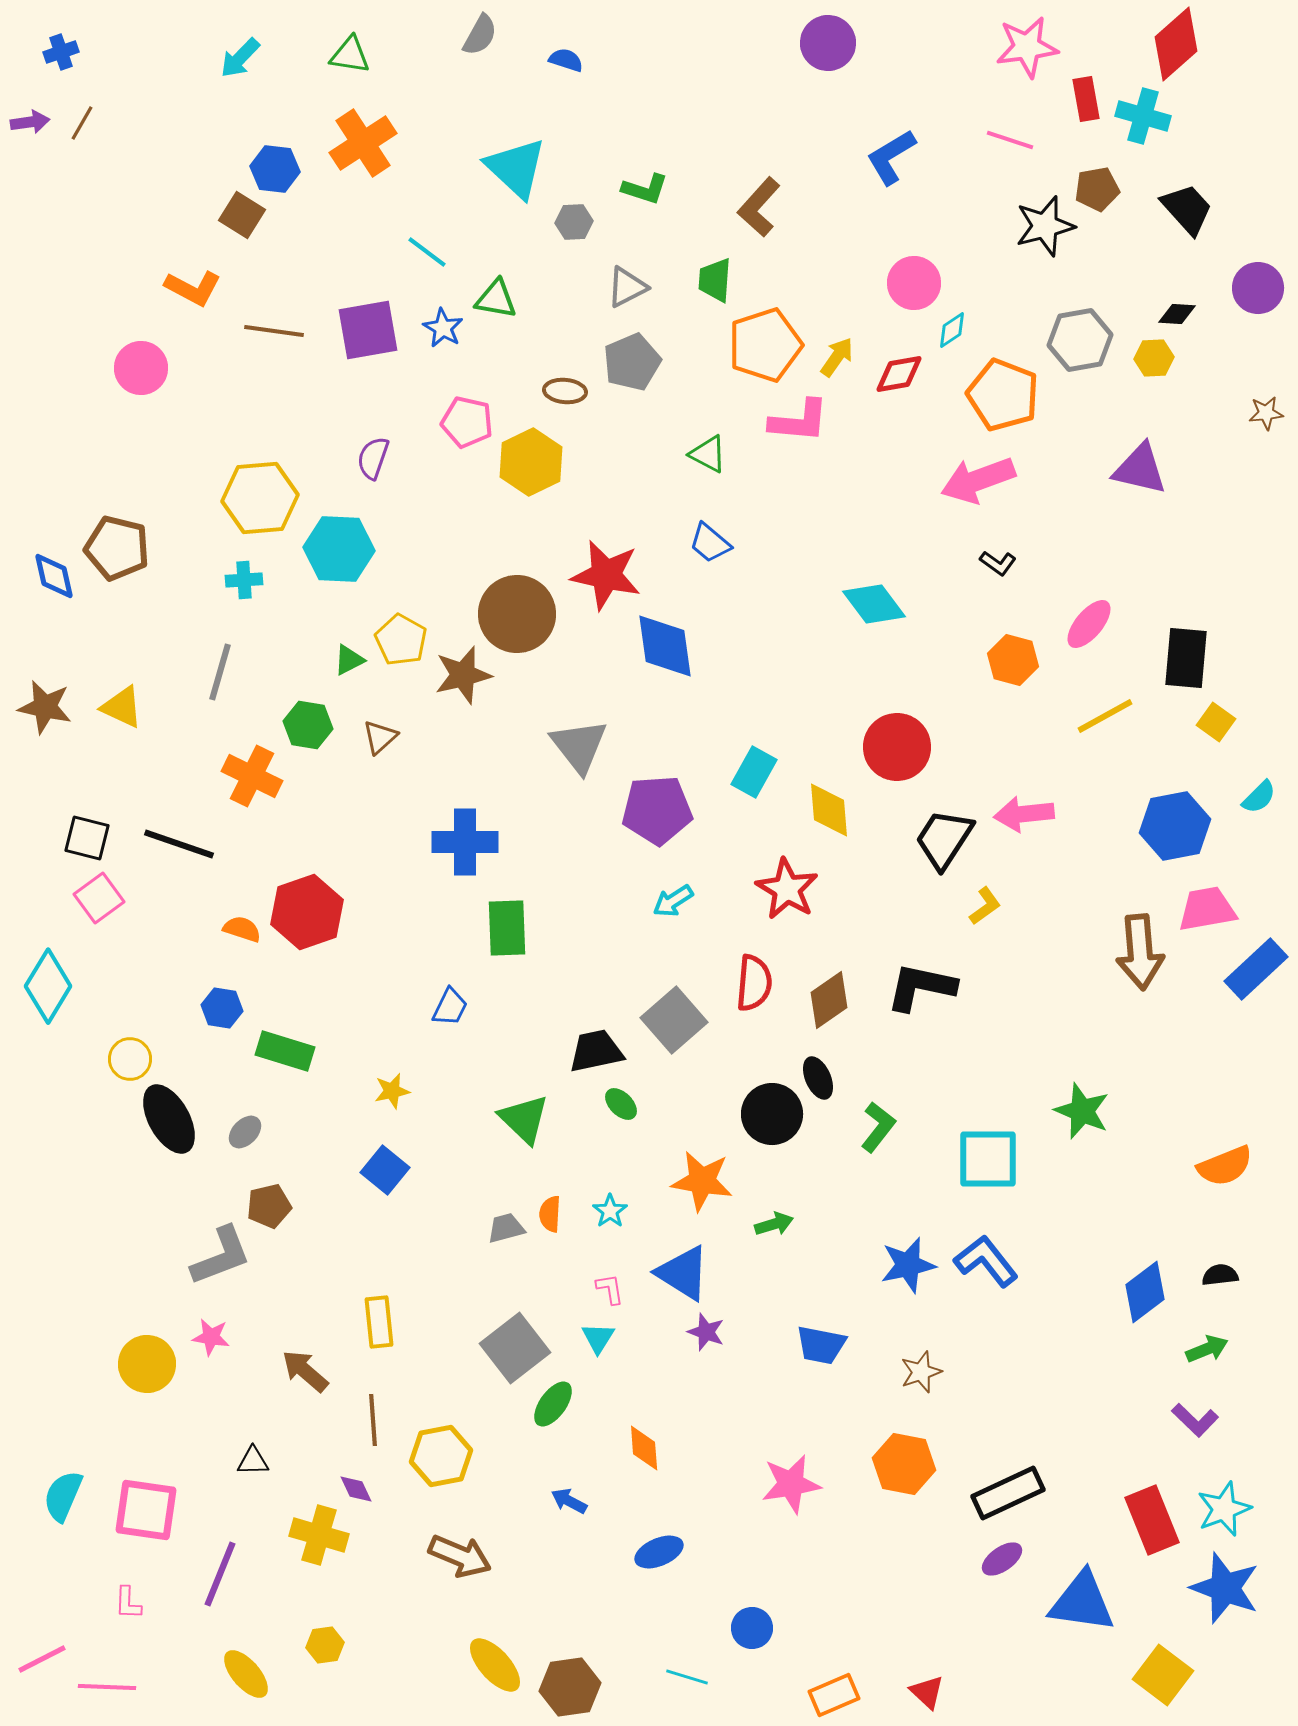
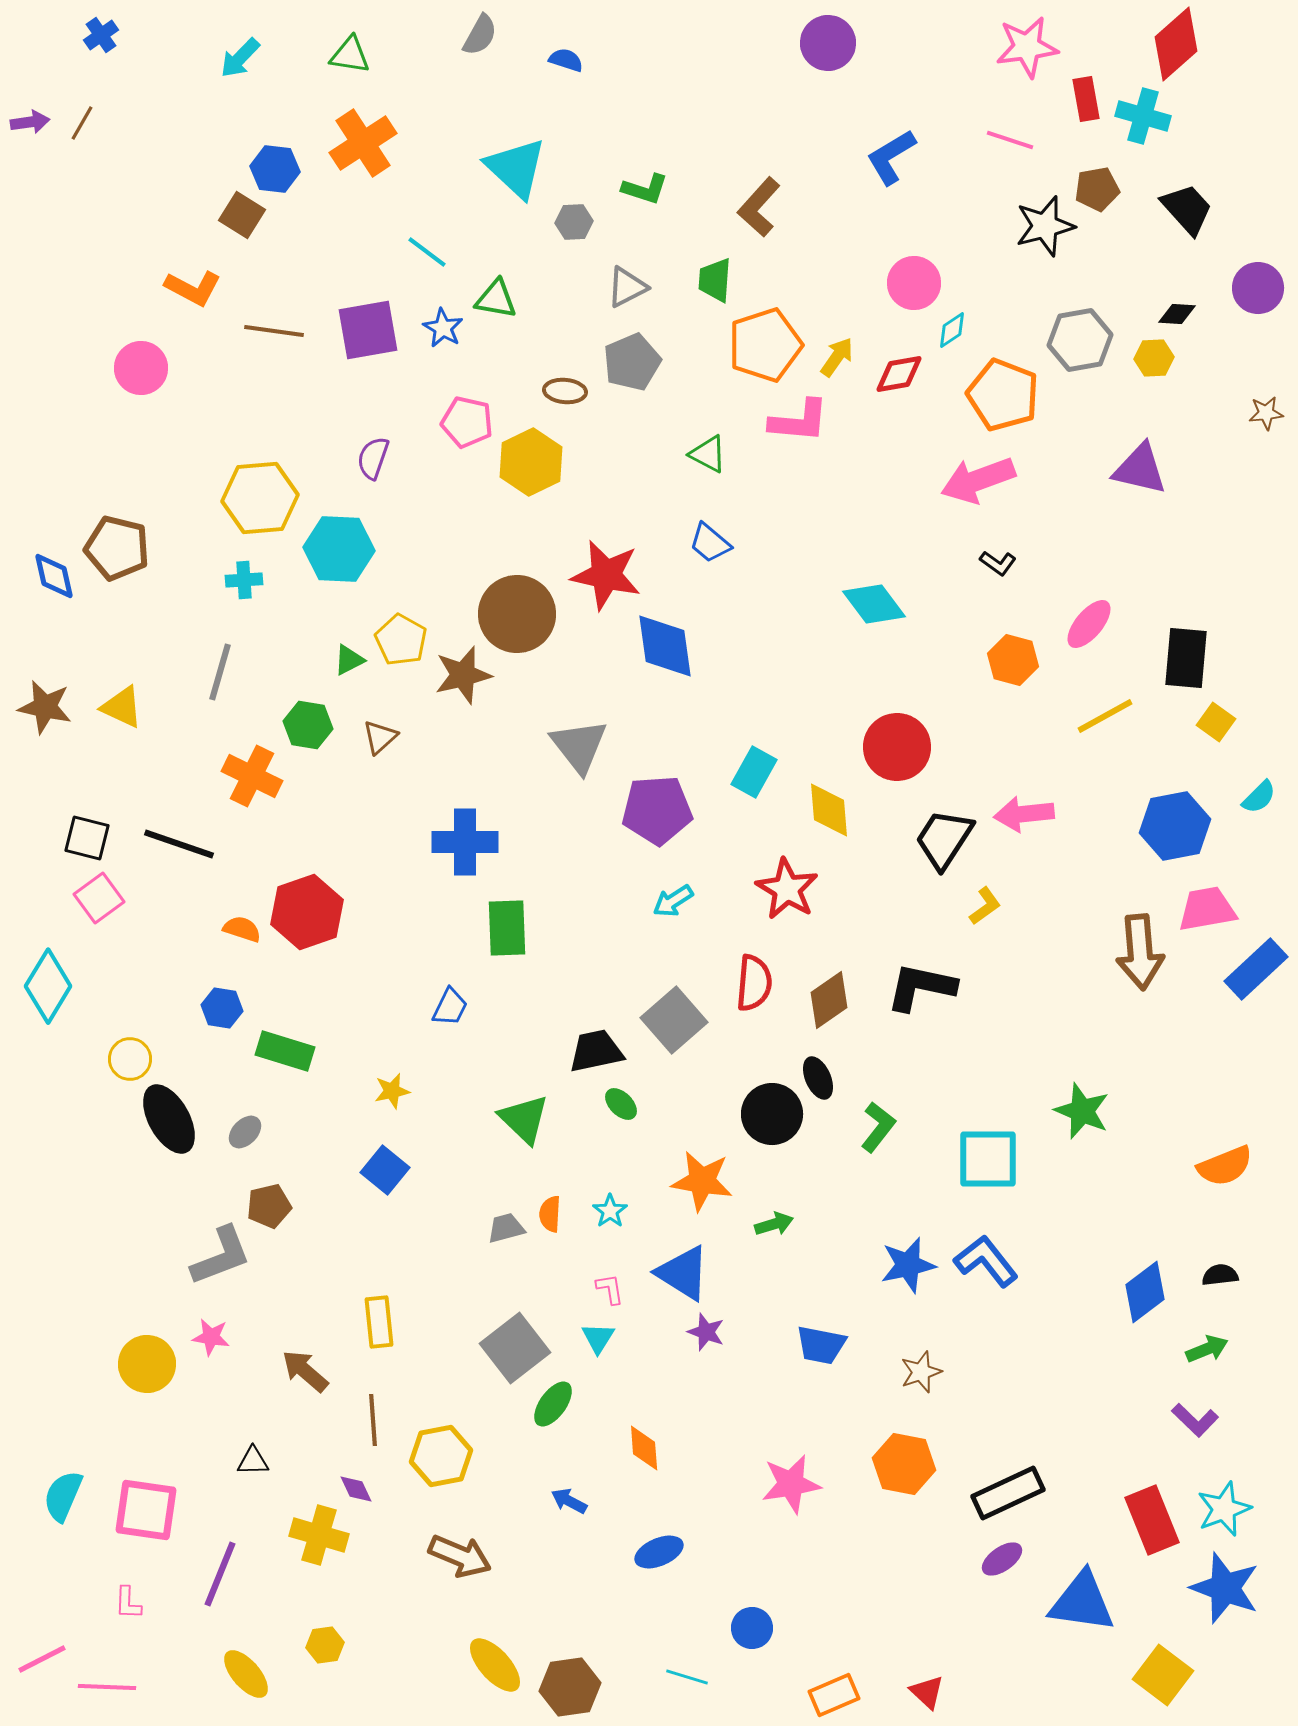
blue cross at (61, 52): moved 40 px right, 17 px up; rotated 16 degrees counterclockwise
